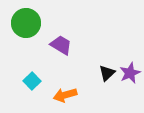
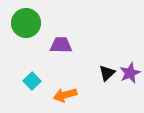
purple trapezoid: rotated 30 degrees counterclockwise
